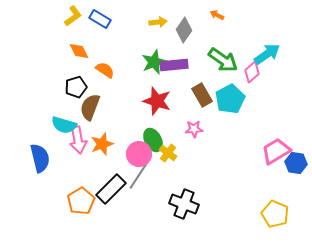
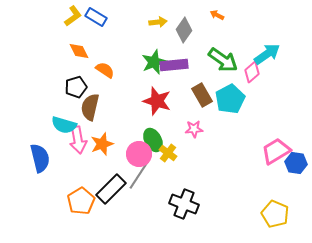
blue rectangle: moved 4 px left, 2 px up
brown semicircle: rotated 8 degrees counterclockwise
